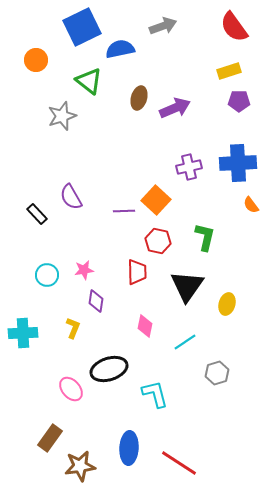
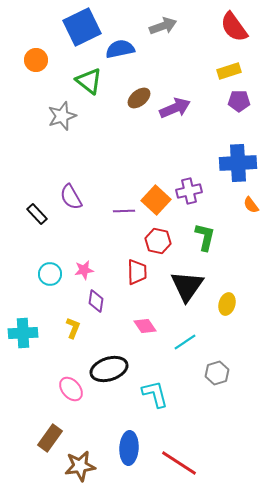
brown ellipse: rotated 35 degrees clockwise
purple cross: moved 24 px down
cyan circle: moved 3 px right, 1 px up
pink diamond: rotated 45 degrees counterclockwise
